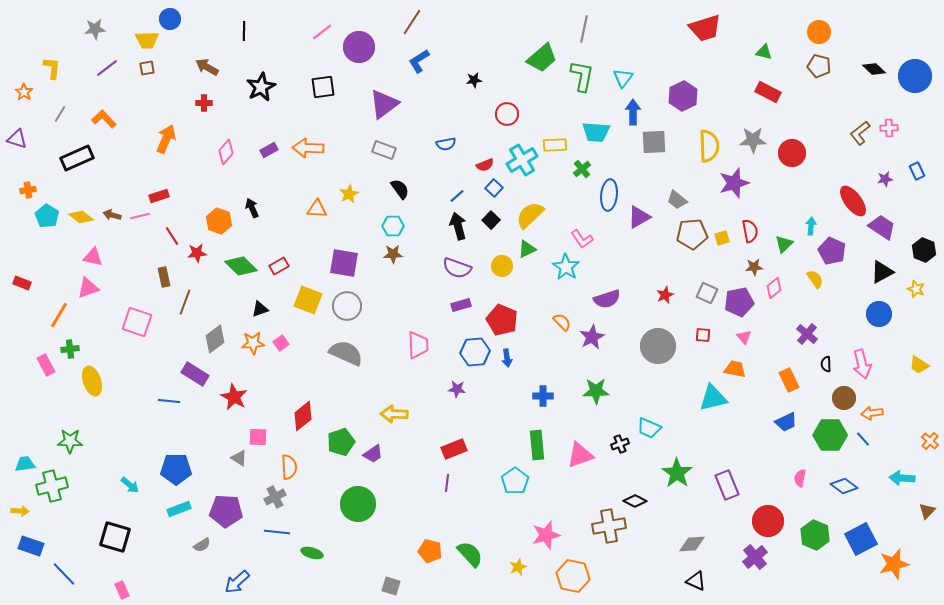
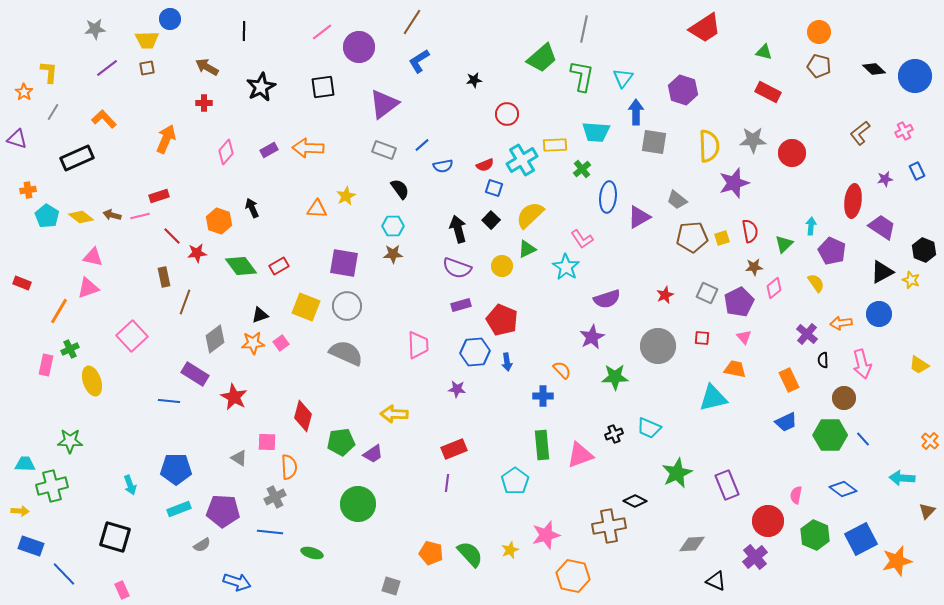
red trapezoid at (705, 28): rotated 16 degrees counterclockwise
yellow L-shape at (52, 68): moved 3 px left, 4 px down
purple hexagon at (683, 96): moved 6 px up; rotated 16 degrees counterclockwise
blue arrow at (633, 112): moved 3 px right
gray line at (60, 114): moved 7 px left, 2 px up
pink cross at (889, 128): moved 15 px right, 3 px down; rotated 24 degrees counterclockwise
gray square at (654, 142): rotated 12 degrees clockwise
blue semicircle at (446, 144): moved 3 px left, 22 px down
blue square at (494, 188): rotated 24 degrees counterclockwise
yellow star at (349, 194): moved 3 px left, 2 px down
blue ellipse at (609, 195): moved 1 px left, 2 px down
blue line at (457, 196): moved 35 px left, 51 px up
red ellipse at (853, 201): rotated 44 degrees clockwise
black arrow at (458, 226): moved 3 px down
brown pentagon at (692, 234): moved 3 px down
red line at (172, 236): rotated 12 degrees counterclockwise
green diamond at (241, 266): rotated 8 degrees clockwise
yellow semicircle at (815, 279): moved 1 px right, 4 px down
yellow star at (916, 289): moved 5 px left, 9 px up
yellow square at (308, 300): moved 2 px left, 7 px down
purple pentagon at (739, 302): rotated 16 degrees counterclockwise
black triangle at (260, 309): moved 6 px down
orange line at (59, 315): moved 4 px up
pink square at (137, 322): moved 5 px left, 14 px down; rotated 28 degrees clockwise
orange semicircle at (562, 322): moved 48 px down
red square at (703, 335): moved 1 px left, 3 px down
green cross at (70, 349): rotated 18 degrees counterclockwise
blue arrow at (507, 358): moved 4 px down
black semicircle at (826, 364): moved 3 px left, 4 px up
pink rectangle at (46, 365): rotated 40 degrees clockwise
green star at (596, 391): moved 19 px right, 14 px up
orange arrow at (872, 413): moved 31 px left, 90 px up
red diamond at (303, 416): rotated 36 degrees counterclockwise
pink square at (258, 437): moved 9 px right, 5 px down
green pentagon at (341, 442): rotated 12 degrees clockwise
black cross at (620, 444): moved 6 px left, 10 px up
green rectangle at (537, 445): moved 5 px right
cyan trapezoid at (25, 464): rotated 10 degrees clockwise
green star at (677, 473): rotated 12 degrees clockwise
pink semicircle at (800, 478): moved 4 px left, 17 px down
cyan arrow at (130, 485): rotated 30 degrees clockwise
blue diamond at (844, 486): moved 1 px left, 3 px down
purple pentagon at (226, 511): moved 3 px left
blue line at (277, 532): moved 7 px left
orange pentagon at (430, 551): moved 1 px right, 2 px down
orange star at (894, 564): moved 3 px right, 3 px up
yellow star at (518, 567): moved 8 px left, 17 px up
black triangle at (696, 581): moved 20 px right
blue arrow at (237, 582): rotated 120 degrees counterclockwise
